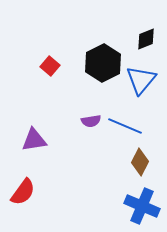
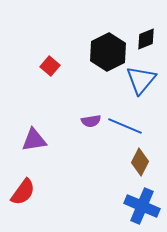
black hexagon: moved 5 px right, 11 px up
